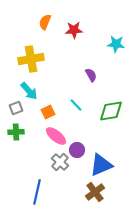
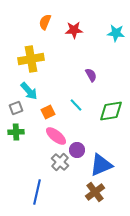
cyan star: moved 11 px up
